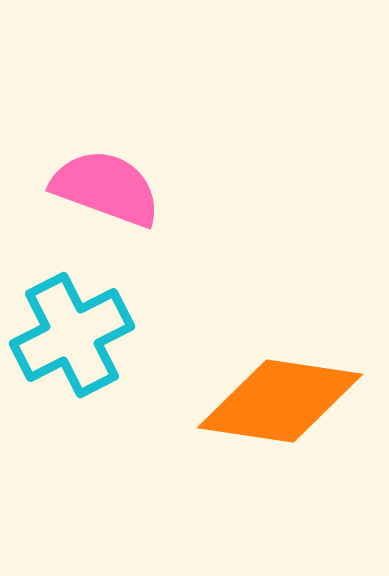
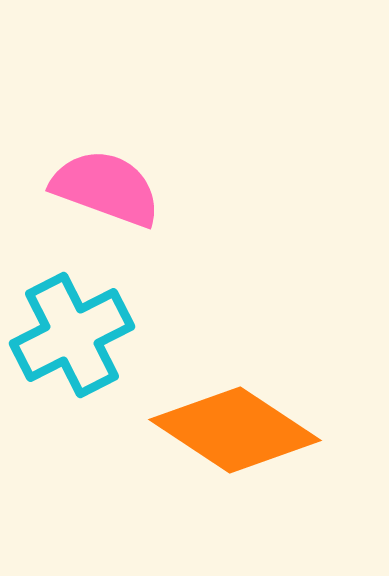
orange diamond: moved 45 px left, 29 px down; rotated 25 degrees clockwise
